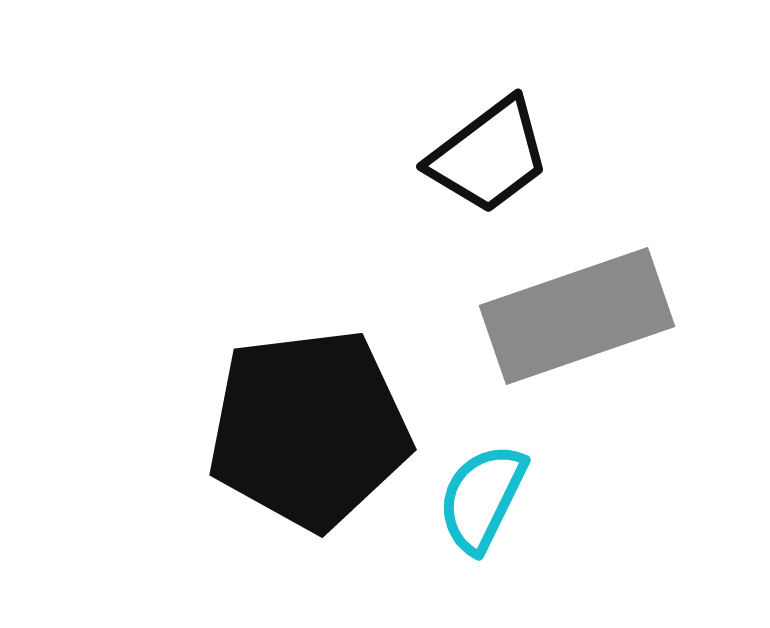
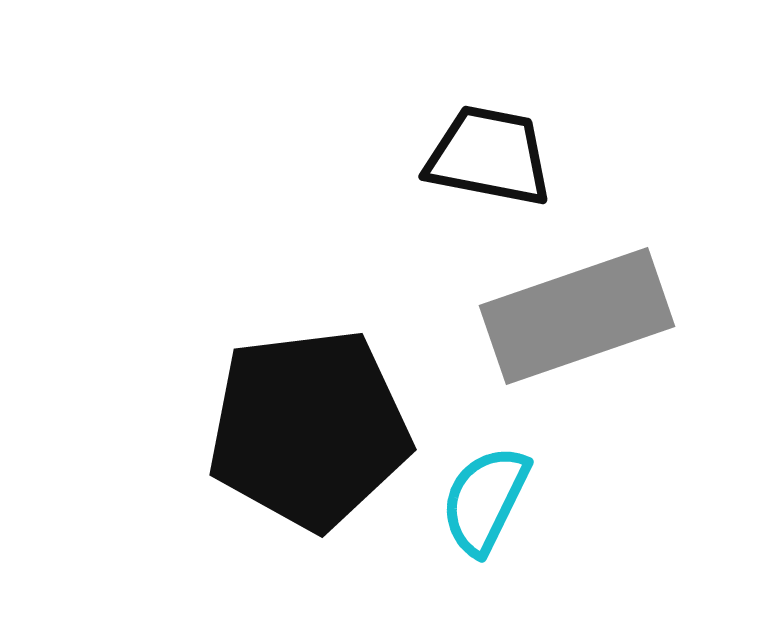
black trapezoid: rotated 132 degrees counterclockwise
cyan semicircle: moved 3 px right, 2 px down
